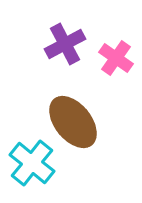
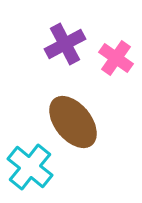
cyan cross: moved 2 px left, 4 px down
